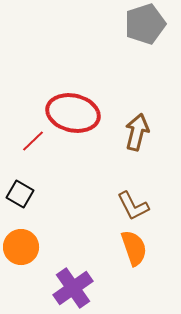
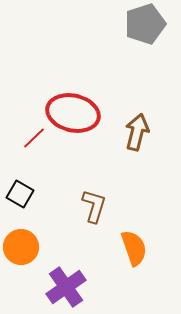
red line: moved 1 px right, 3 px up
brown L-shape: moved 39 px left; rotated 136 degrees counterclockwise
purple cross: moved 7 px left, 1 px up
